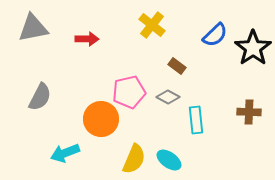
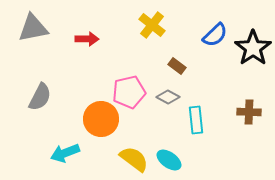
yellow semicircle: rotated 76 degrees counterclockwise
